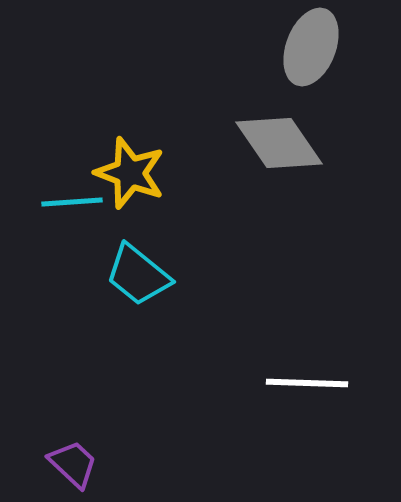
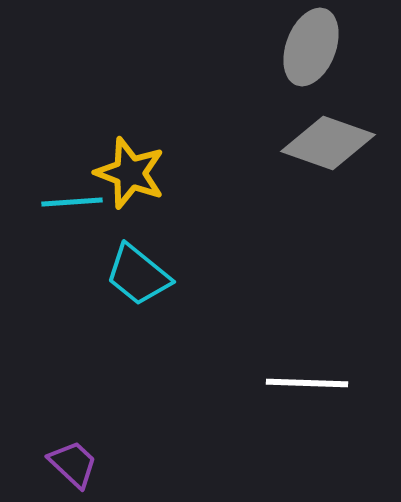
gray diamond: moved 49 px right; rotated 36 degrees counterclockwise
